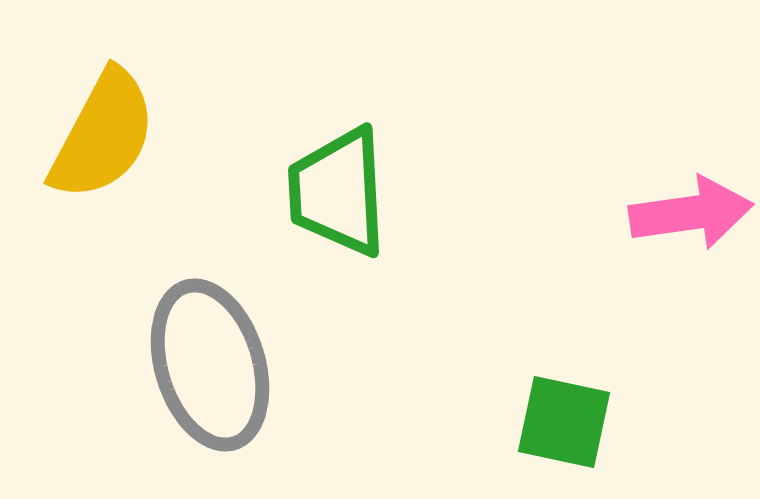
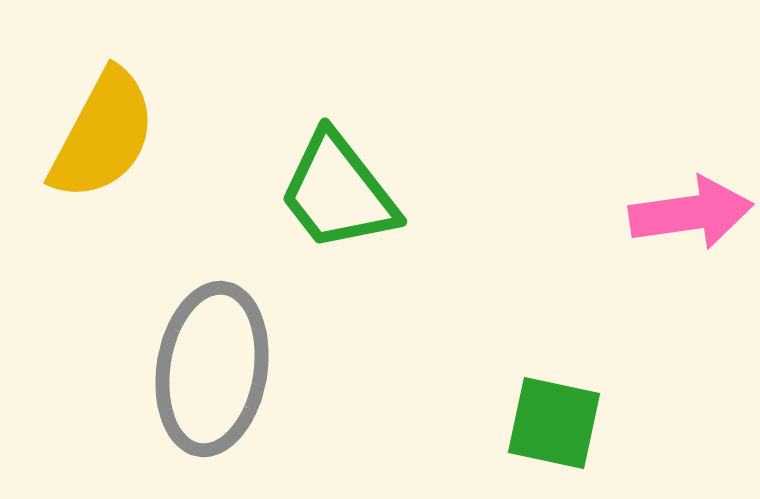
green trapezoid: rotated 35 degrees counterclockwise
gray ellipse: moved 2 px right, 4 px down; rotated 26 degrees clockwise
green square: moved 10 px left, 1 px down
